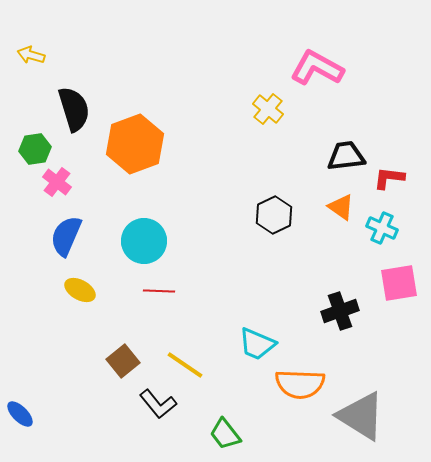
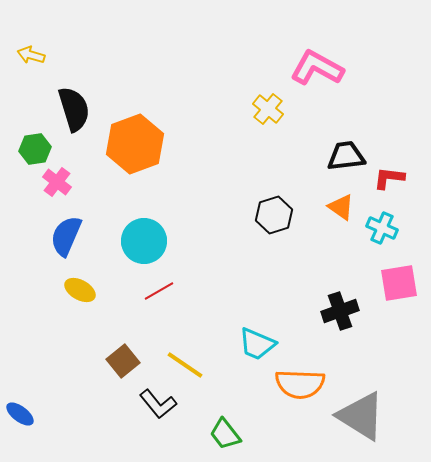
black hexagon: rotated 9 degrees clockwise
red line: rotated 32 degrees counterclockwise
blue ellipse: rotated 8 degrees counterclockwise
